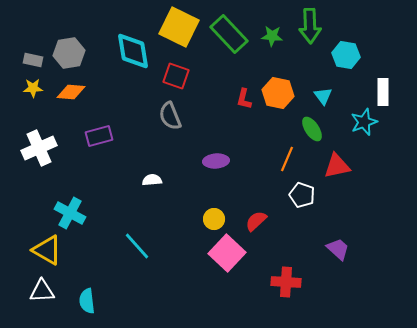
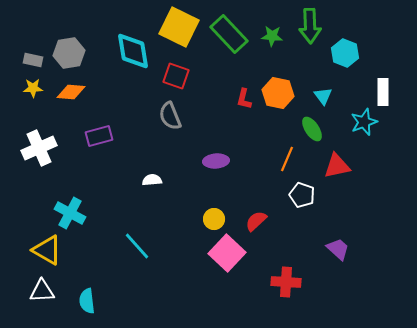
cyan hexagon: moved 1 px left, 2 px up; rotated 12 degrees clockwise
